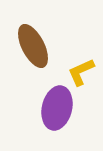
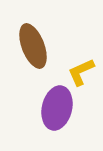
brown ellipse: rotated 6 degrees clockwise
